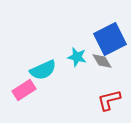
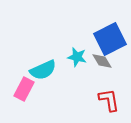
pink rectangle: moved 1 px up; rotated 30 degrees counterclockwise
red L-shape: rotated 95 degrees clockwise
